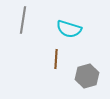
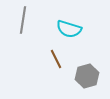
brown line: rotated 30 degrees counterclockwise
